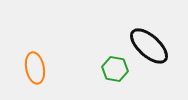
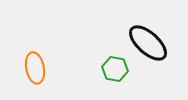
black ellipse: moved 1 px left, 3 px up
